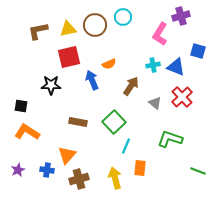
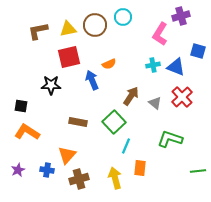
brown arrow: moved 10 px down
green line: rotated 28 degrees counterclockwise
